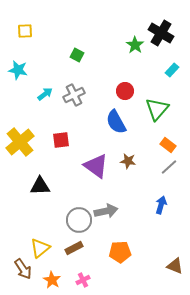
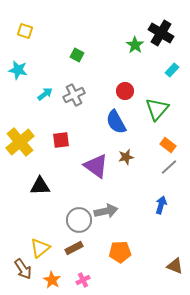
yellow square: rotated 21 degrees clockwise
brown star: moved 2 px left, 4 px up; rotated 21 degrees counterclockwise
